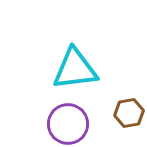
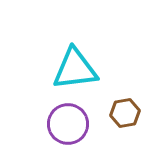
brown hexagon: moved 4 px left
